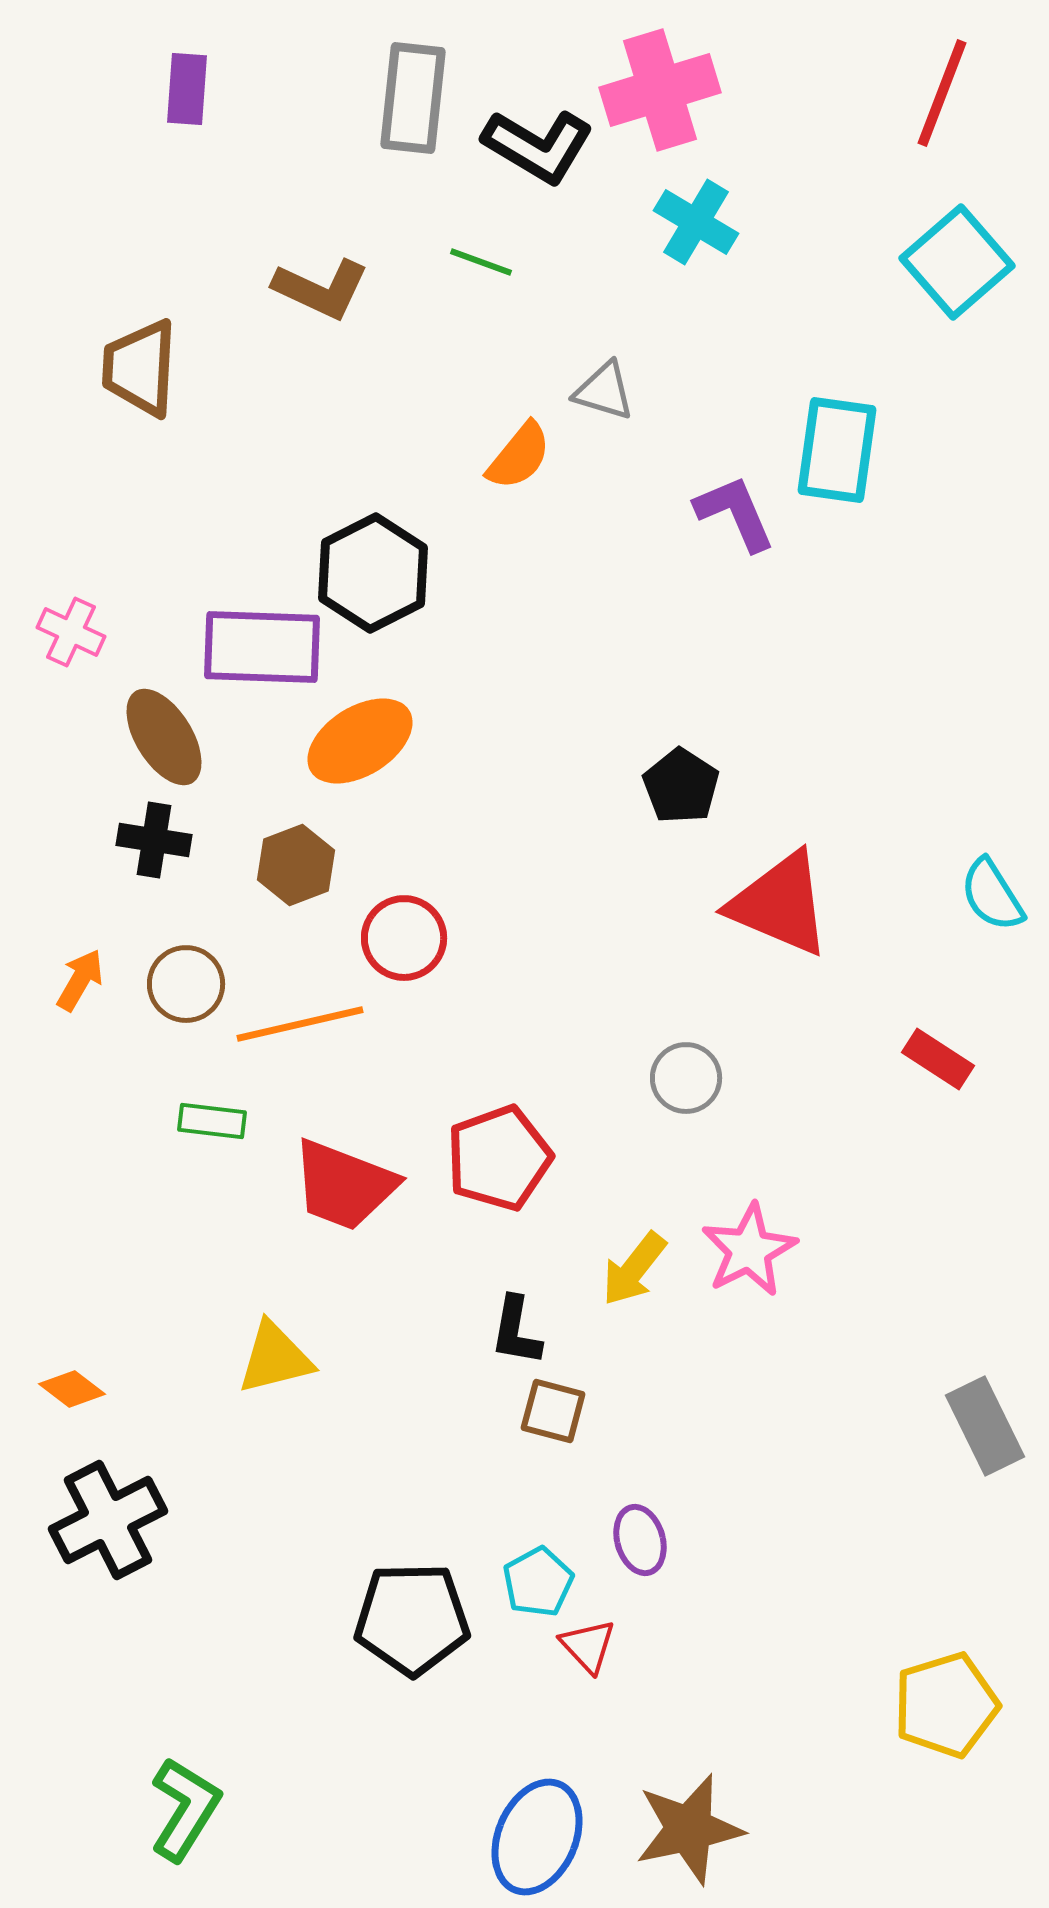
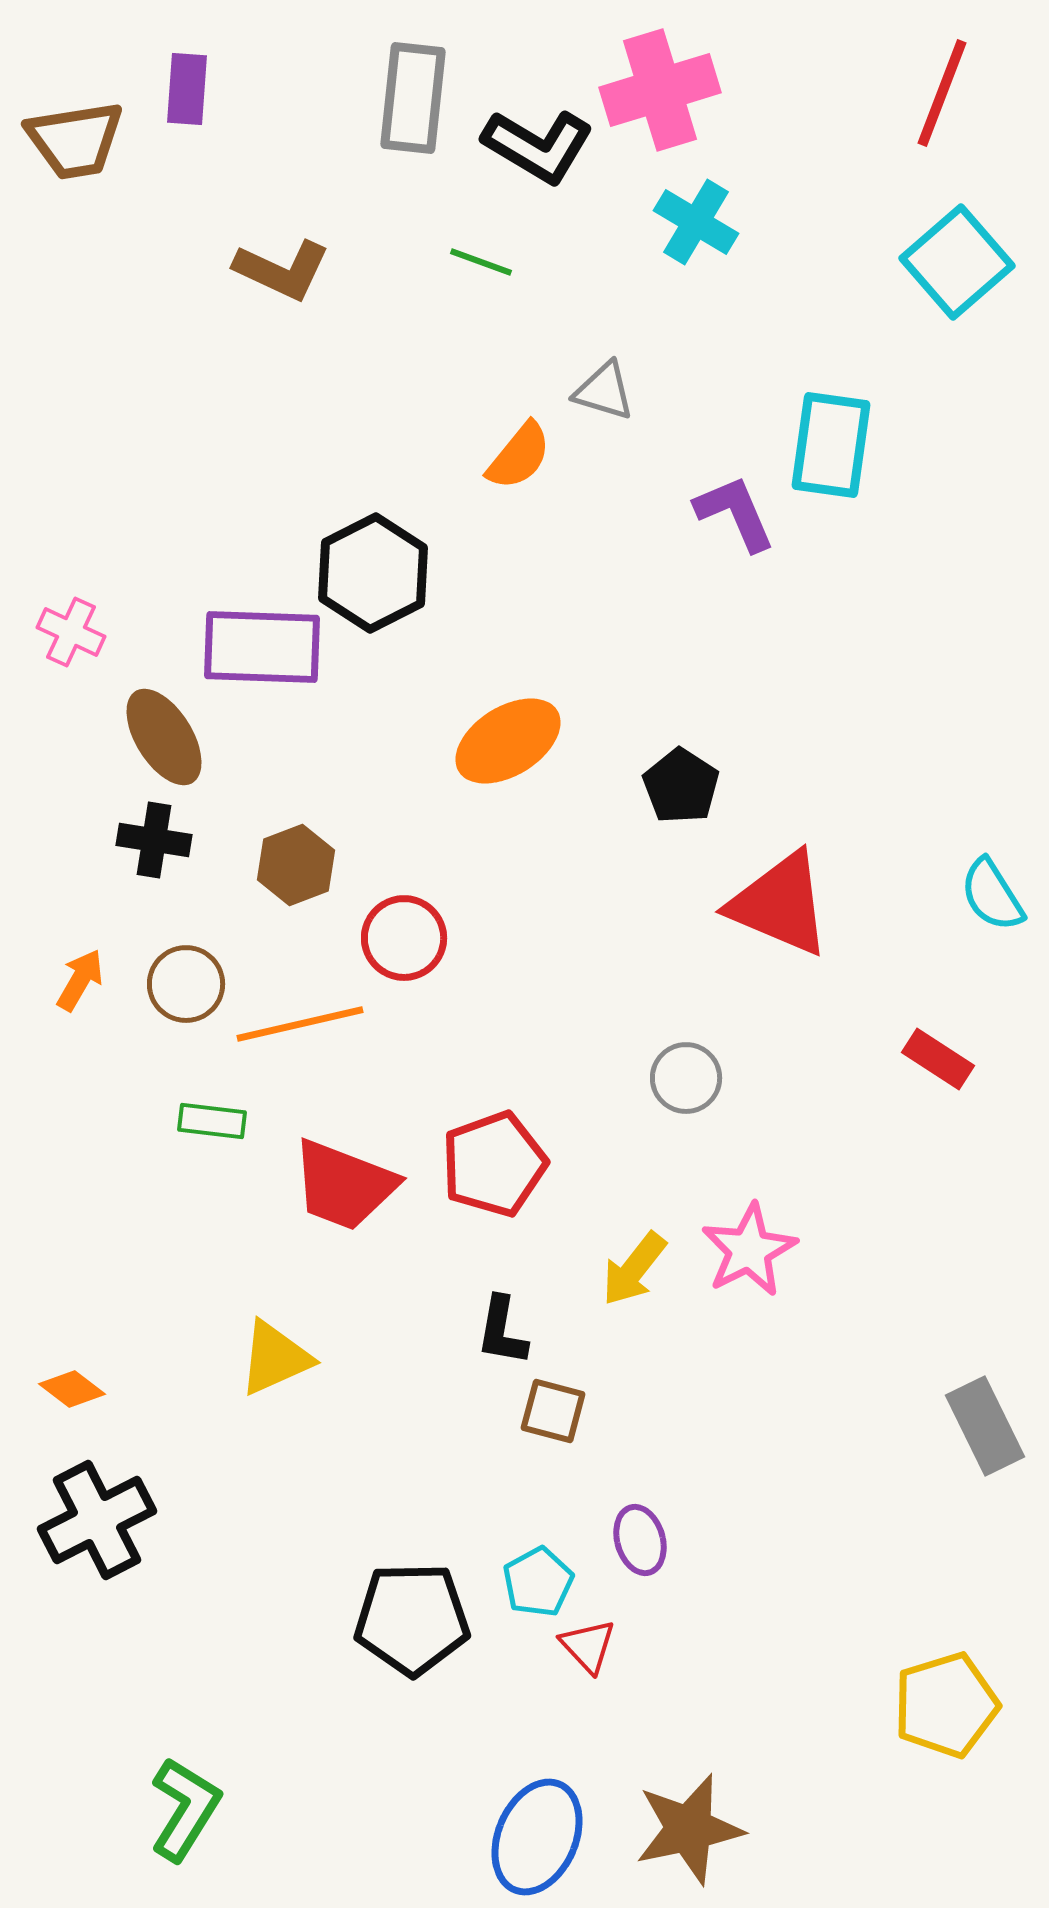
brown L-shape at (321, 289): moved 39 px left, 19 px up
brown trapezoid at (140, 368): moved 65 px left, 228 px up; rotated 102 degrees counterclockwise
cyan rectangle at (837, 450): moved 6 px left, 5 px up
orange ellipse at (360, 741): moved 148 px right
red pentagon at (499, 1158): moved 5 px left, 6 px down
black L-shape at (516, 1331): moved 14 px left
yellow triangle at (275, 1358): rotated 10 degrees counterclockwise
black cross at (108, 1520): moved 11 px left
